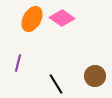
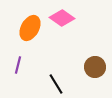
orange ellipse: moved 2 px left, 9 px down
purple line: moved 2 px down
brown circle: moved 9 px up
